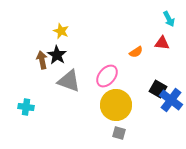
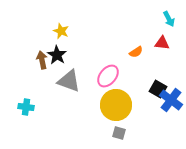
pink ellipse: moved 1 px right
